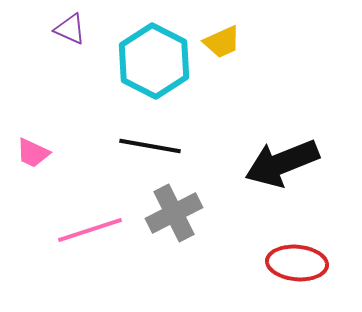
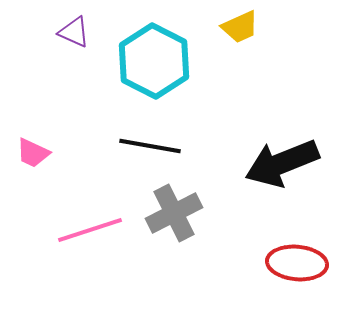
purple triangle: moved 4 px right, 3 px down
yellow trapezoid: moved 18 px right, 15 px up
